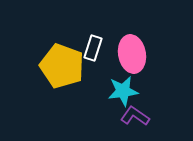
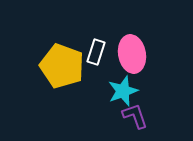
white rectangle: moved 3 px right, 4 px down
cyan star: rotated 12 degrees counterclockwise
purple L-shape: rotated 36 degrees clockwise
